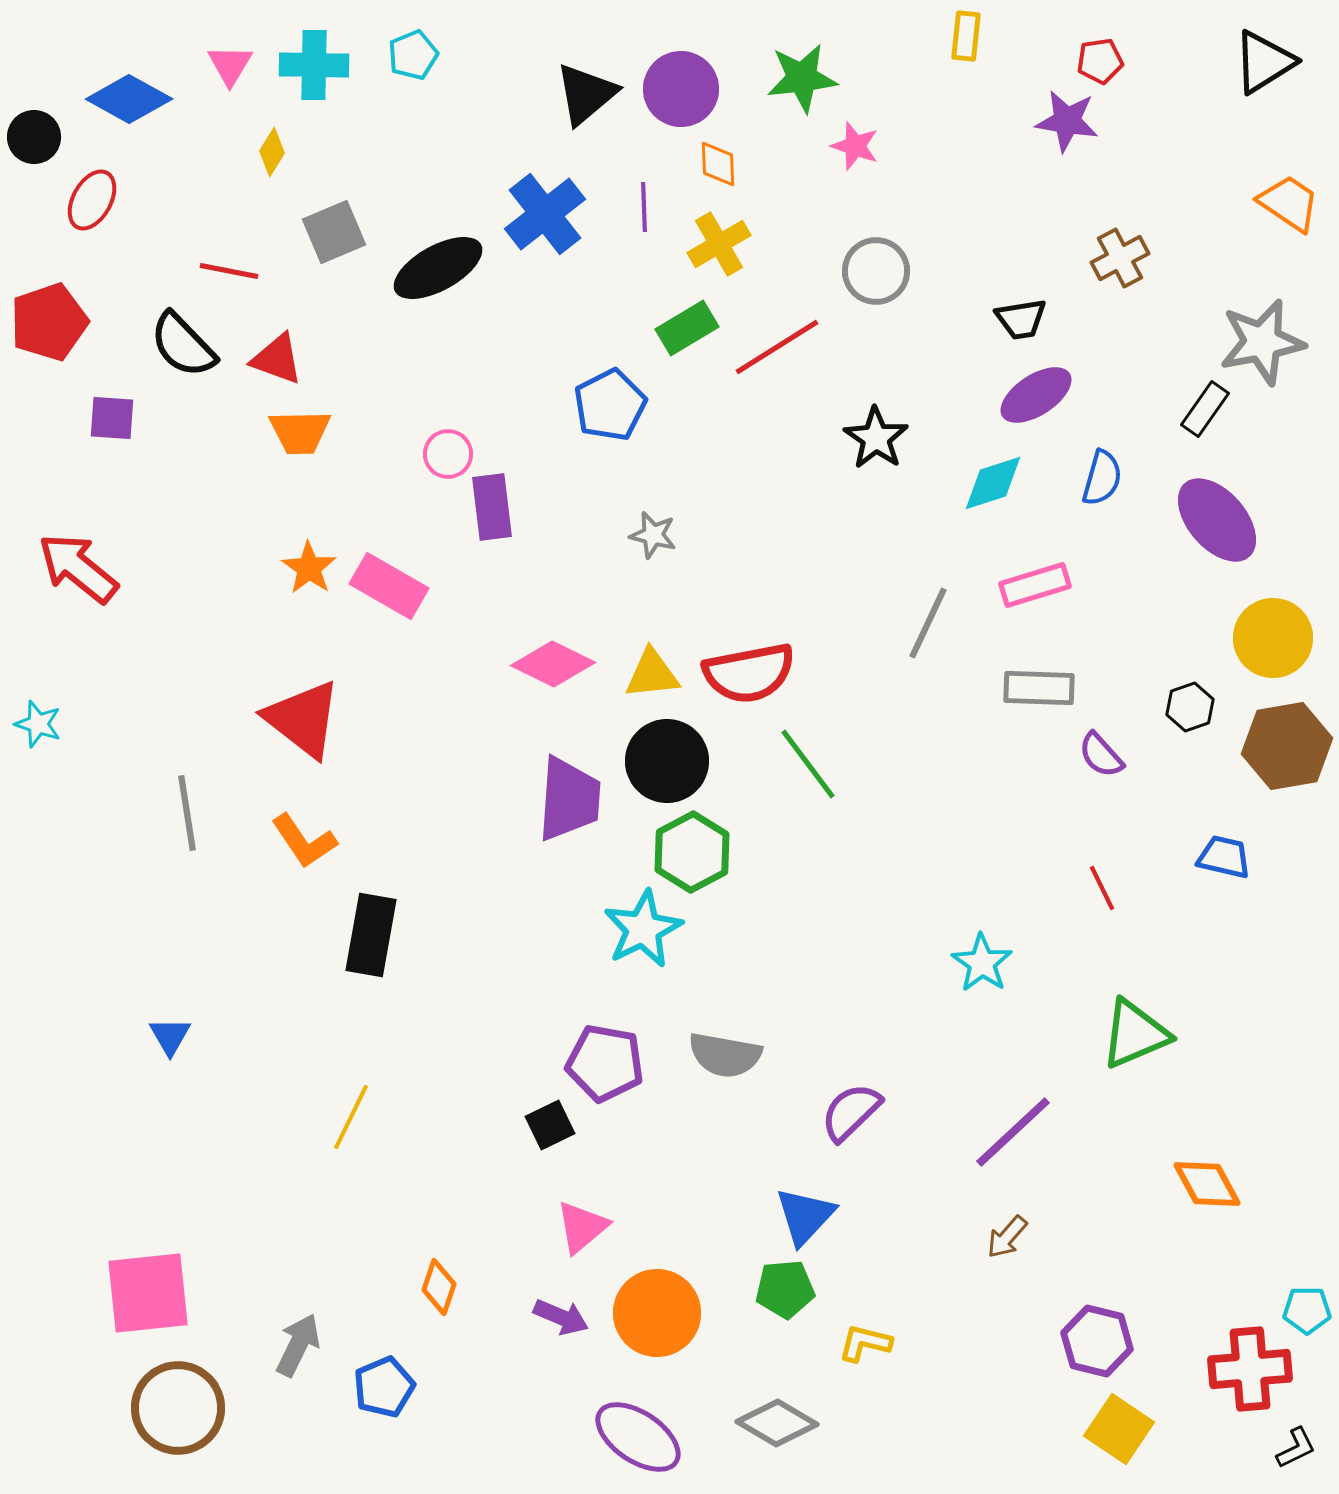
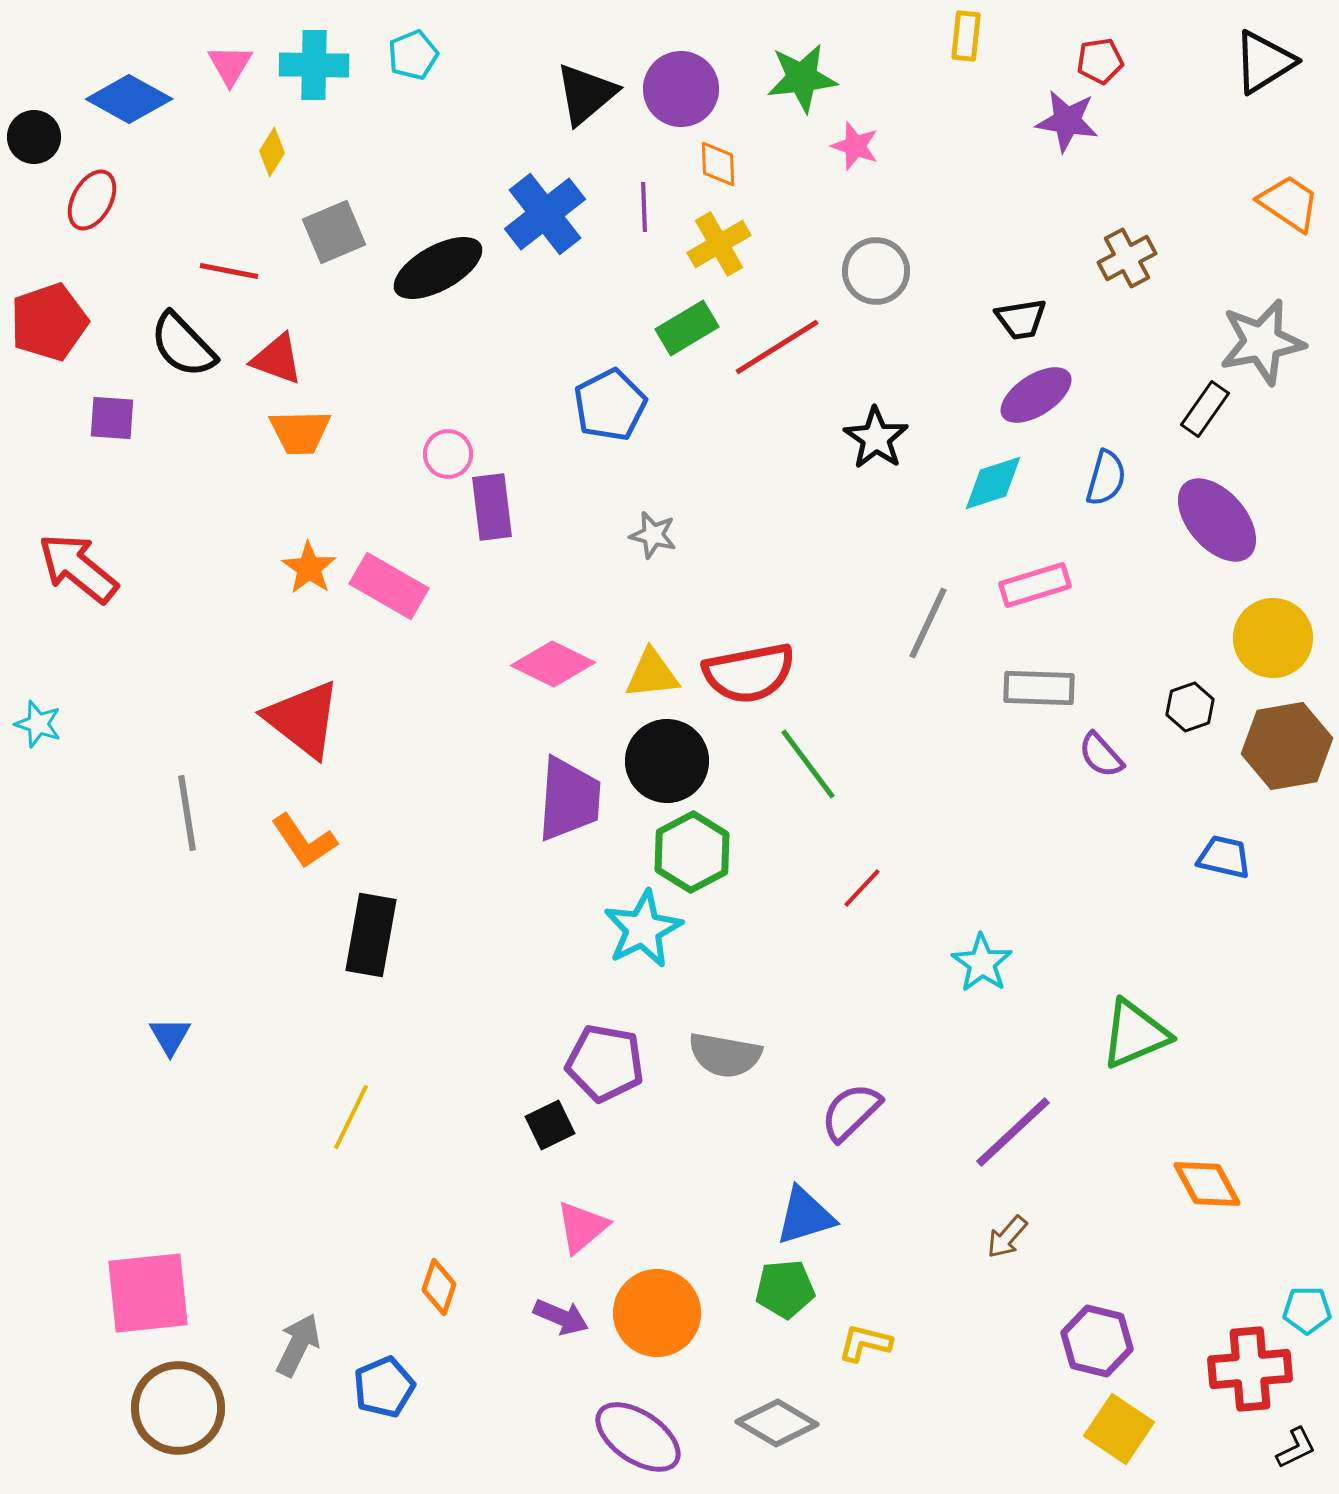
brown cross at (1120, 258): moved 7 px right
blue semicircle at (1102, 478): moved 4 px right
red line at (1102, 888): moved 240 px left; rotated 69 degrees clockwise
blue triangle at (805, 1216): rotated 30 degrees clockwise
